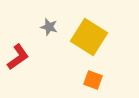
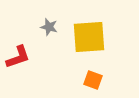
yellow square: rotated 36 degrees counterclockwise
red L-shape: rotated 16 degrees clockwise
